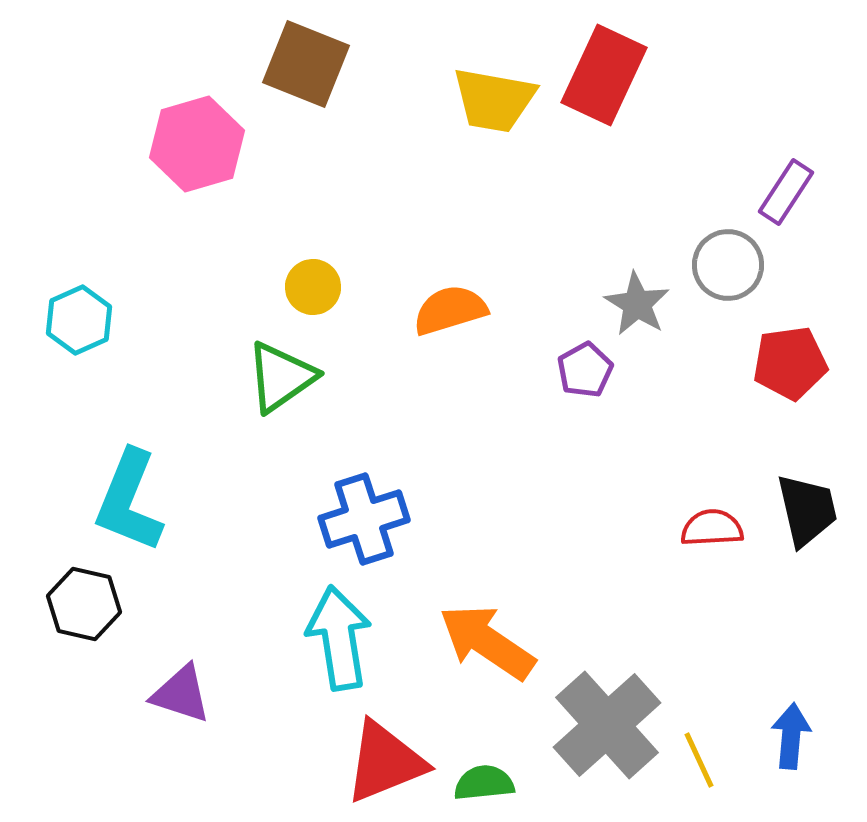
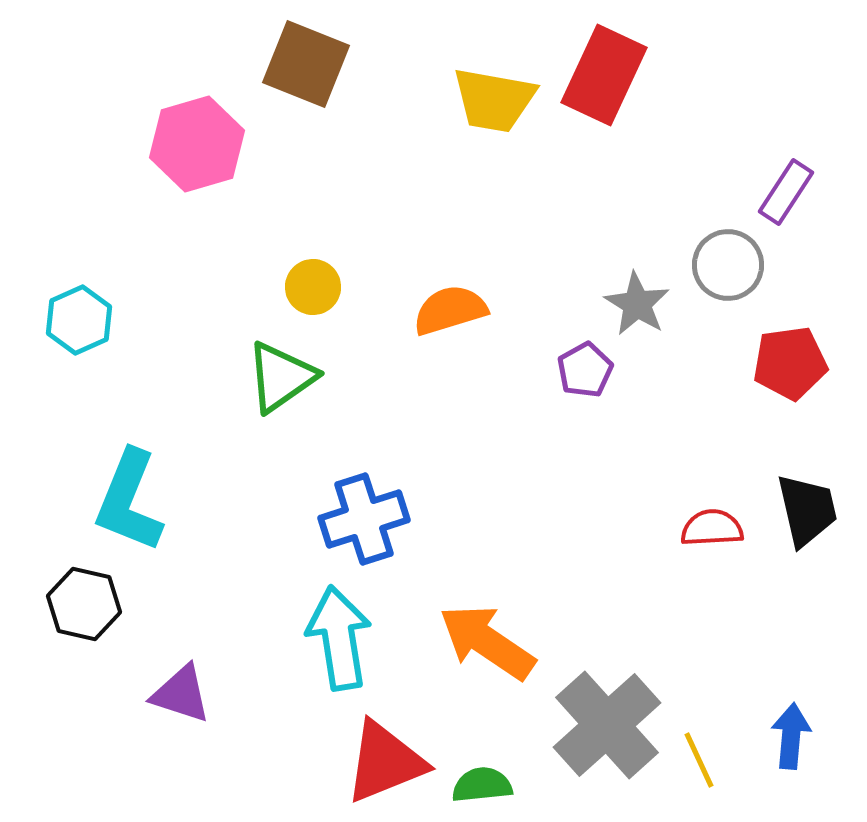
green semicircle: moved 2 px left, 2 px down
